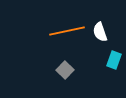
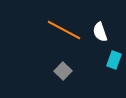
orange line: moved 3 px left, 1 px up; rotated 40 degrees clockwise
gray square: moved 2 px left, 1 px down
